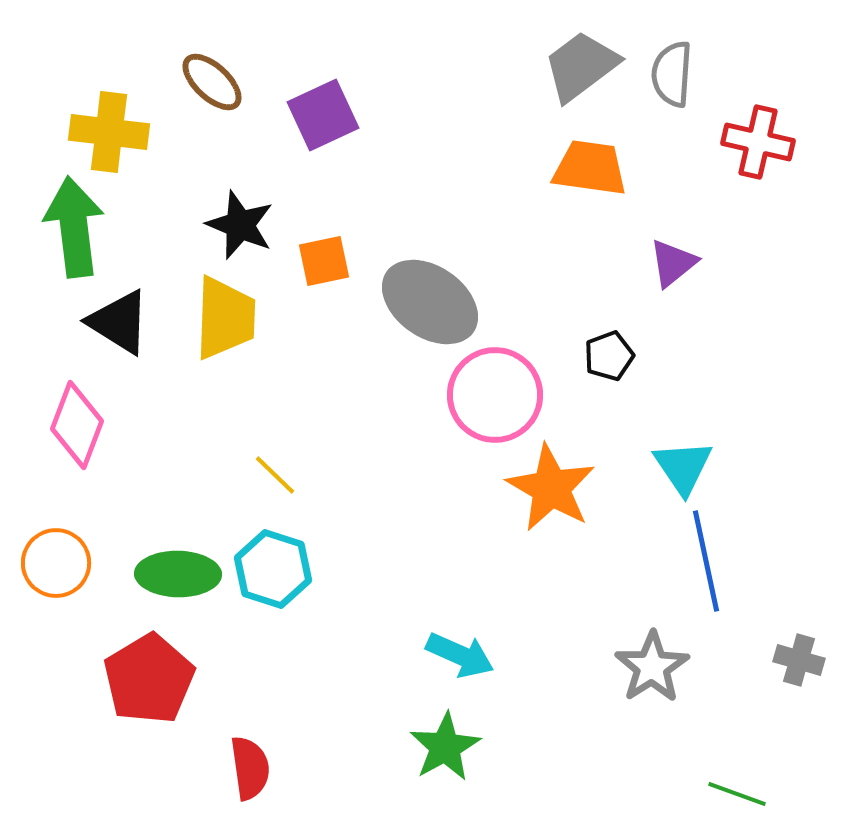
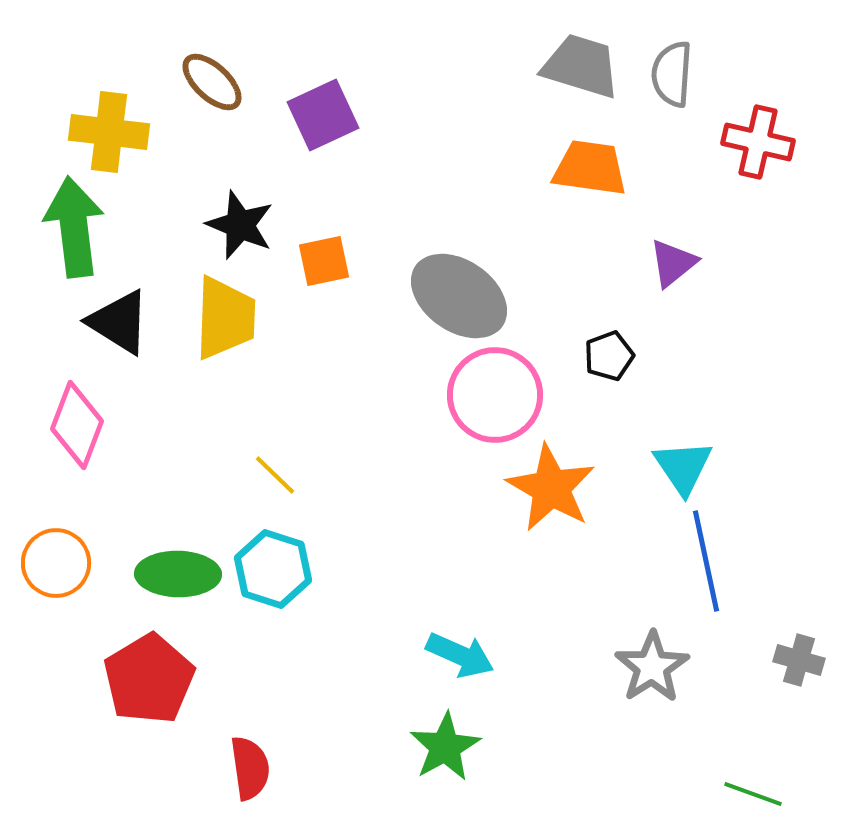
gray trapezoid: rotated 54 degrees clockwise
gray ellipse: moved 29 px right, 6 px up
green line: moved 16 px right
